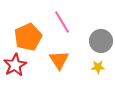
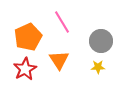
red star: moved 10 px right, 4 px down
